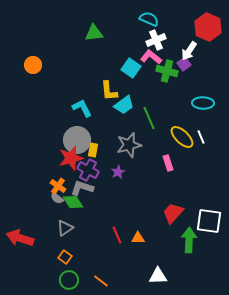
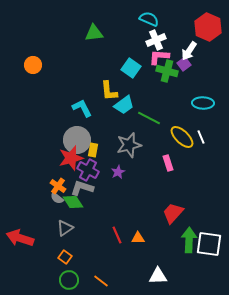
pink L-shape: moved 8 px right; rotated 35 degrees counterclockwise
green line: rotated 40 degrees counterclockwise
white square: moved 23 px down
